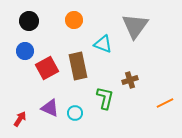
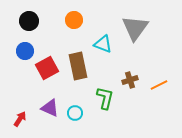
gray triangle: moved 2 px down
orange line: moved 6 px left, 18 px up
